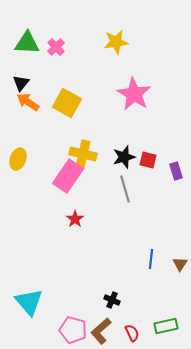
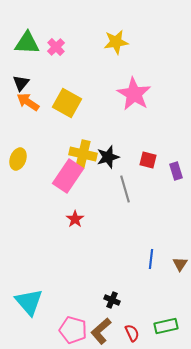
black star: moved 16 px left
